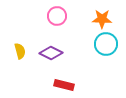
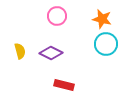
orange star: rotated 12 degrees clockwise
